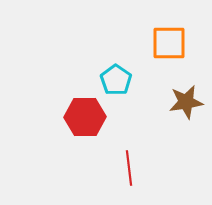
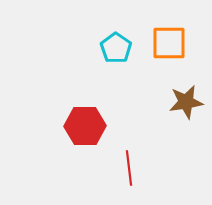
cyan pentagon: moved 32 px up
red hexagon: moved 9 px down
